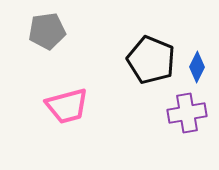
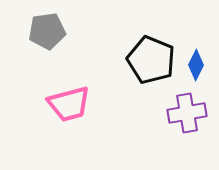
blue diamond: moved 1 px left, 2 px up
pink trapezoid: moved 2 px right, 2 px up
